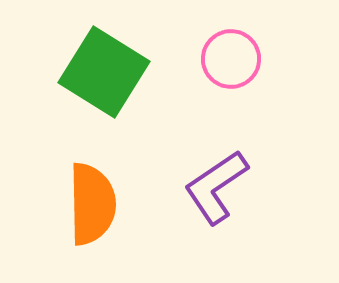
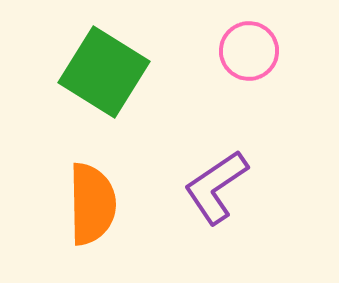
pink circle: moved 18 px right, 8 px up
